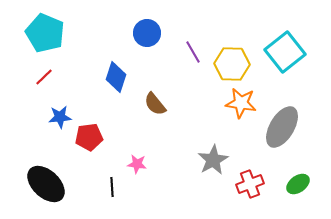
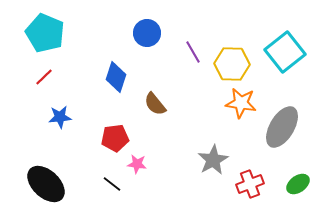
red pentagon: moved 26 px right, 1 px down
black line: moved 3 px up; rotated 48 degrees counterclockwise
